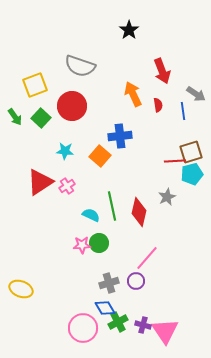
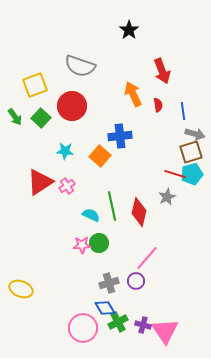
gray arrow: moved 1 px left, 40 px down; rotated 18 degrees counterclockwise
red line: moved 13 px down; rotated 20 degrees clockwise
